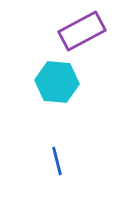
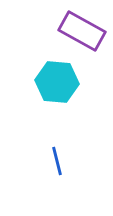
purple rectangle: rotated 57 degrees clockwise
